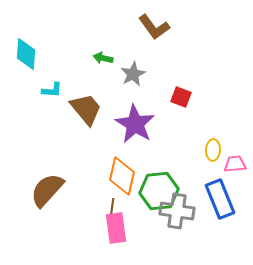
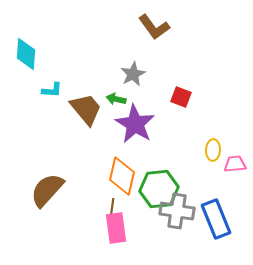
green arrow: moved 13 px right, 41 px down
green hexagon: moved 2 px up
blue rectangle: moved 4 px left, 20 px down
